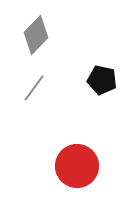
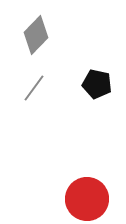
black pentagon: moved 5 px left, 4 px down
red circle: moved 10 px right, 33 px down
